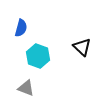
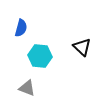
cyan hexagon: moved 2 px right; rotated 15 degrees counterclockwise
gray triangle: moved 1 px right
